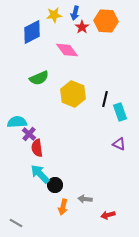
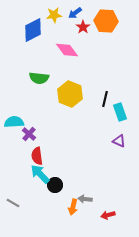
blue arrow: rotated 40 degrees clockwise
red star: moved 1 px right
blue diamond: moved 1 px right, 2 px up
green semicircle: rotated 30 degrees clockwise
yellow hexagon: moved 3 px left
cyan semicircle: moved 3 px left
purple triangle: moved 3 px up
red semicircle: moved 8 px down
orange arrow: moved 10 px right
gray line: moved 3 px left, 20 px up
